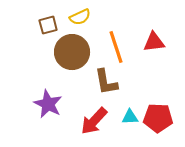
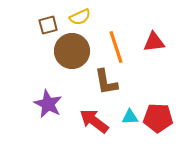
brown circle: moved 1 px up
red arrow: rotated 84 degrees clockwise
